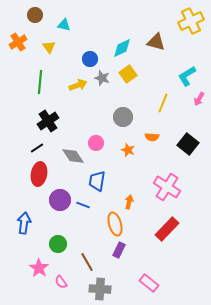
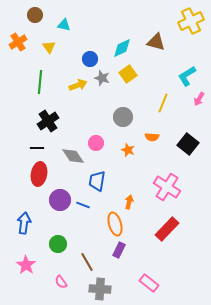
black line: rotated 32 degrees clockwise
pink star: moved 13 px left, 3 px up
